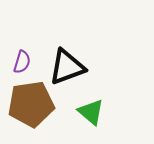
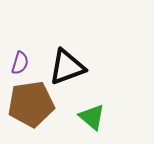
purple semicircle: moved 2 px left, 1 px down
green triangle: moved 1 px right, 5 px down
